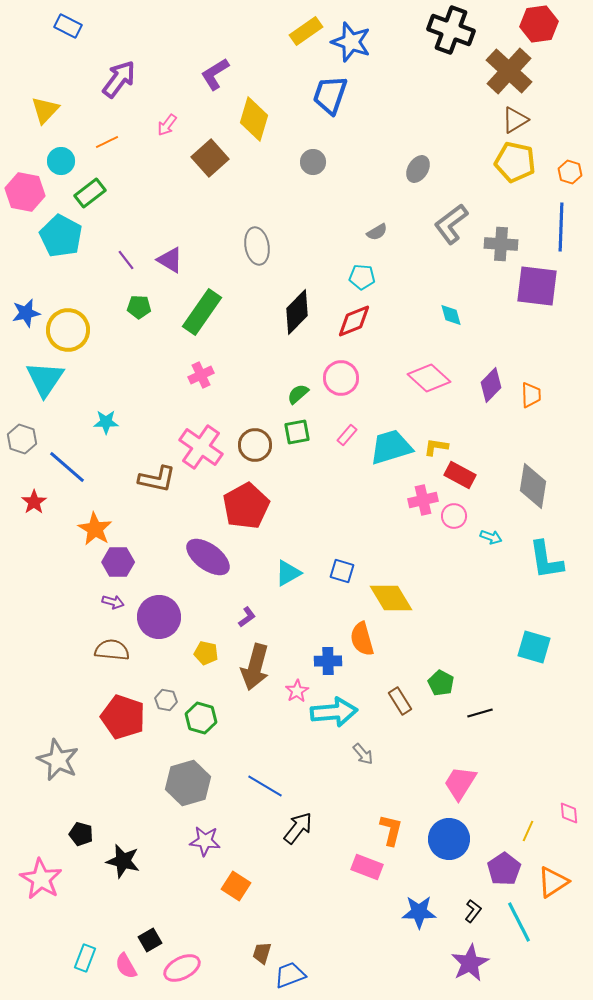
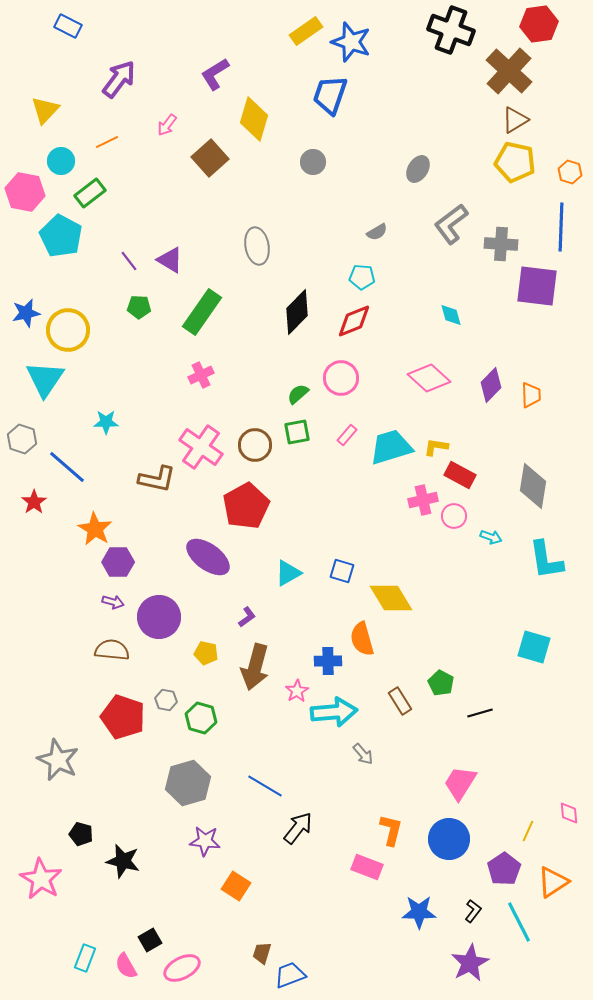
purple line at (126, 260): moved 3 px right, 1 px down
